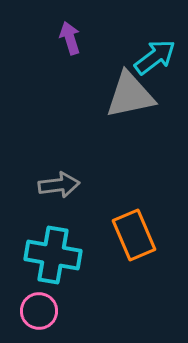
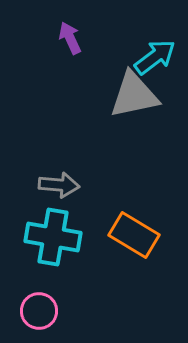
purple arrow: rotated 8 degrees counterclockwise
gray triangle: moved 4 px right
gray arrow: rotated 12 degrees clockwise
orange rectangle: rotated 36 degrees counterclockwise
cyan cross: moved 18 px up
